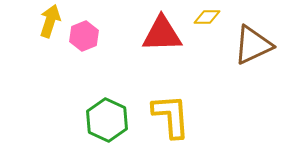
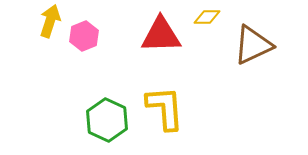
red triangle: moved 1 px left, 1 px down
yellow L-shape: moved 6 px left, 8 px up
